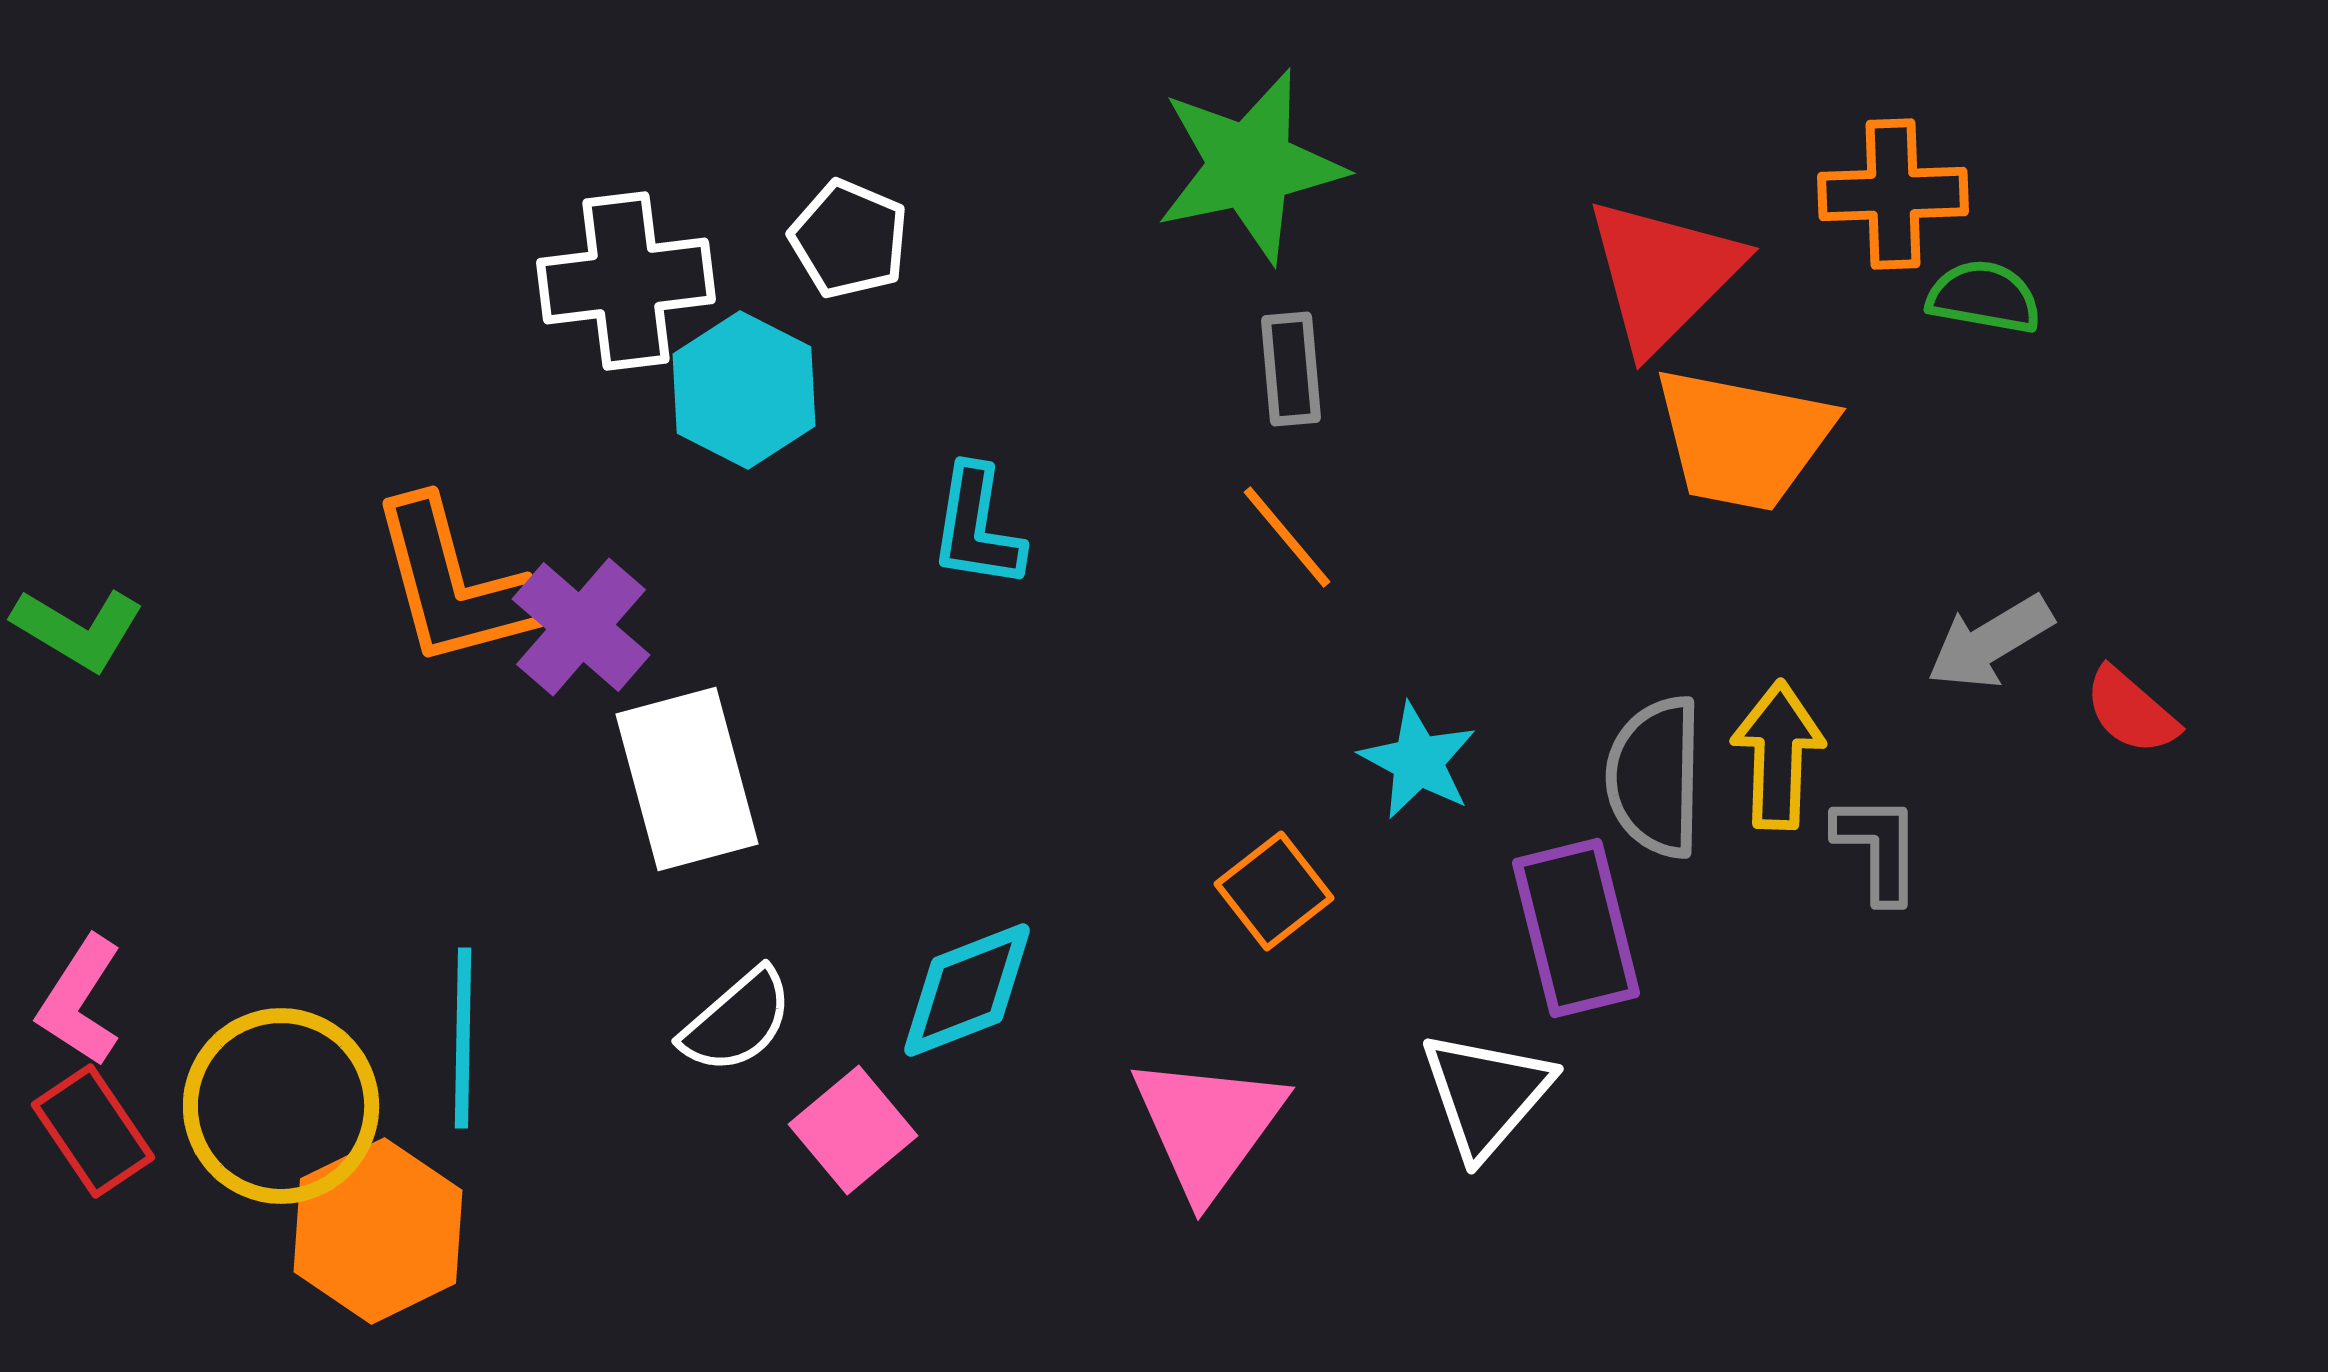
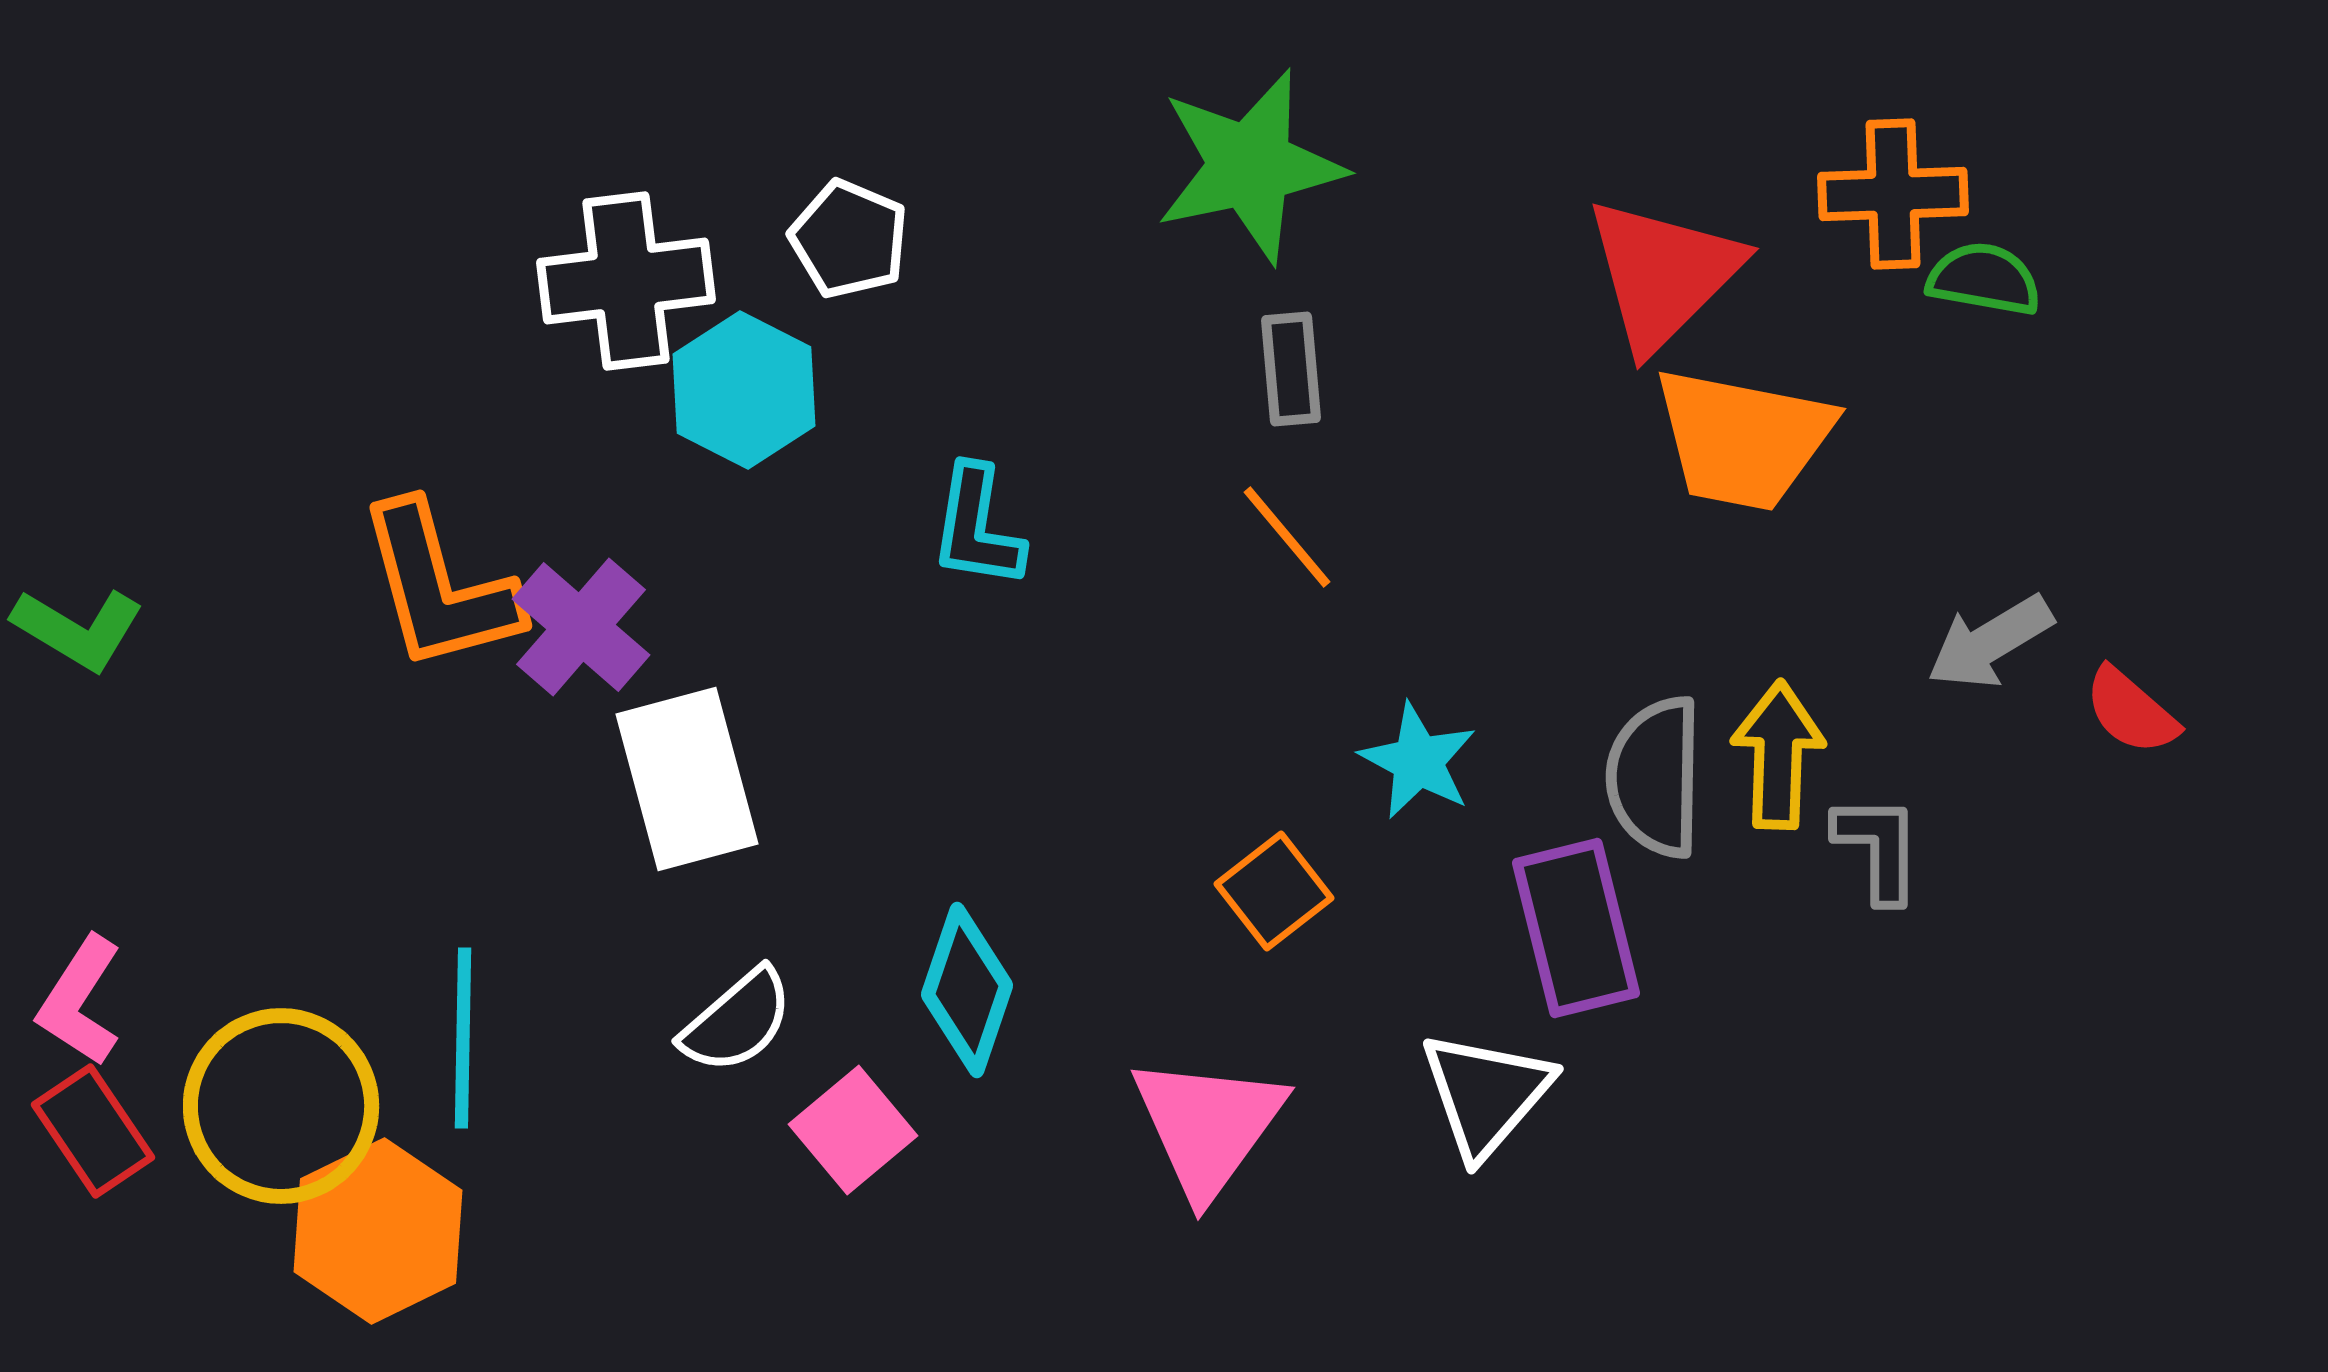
green semicircle: moved 18 px up
orange L-shape: moved 13 px left, 4 px down
cyan diamond: rotated 50 degrees counterclockwise
